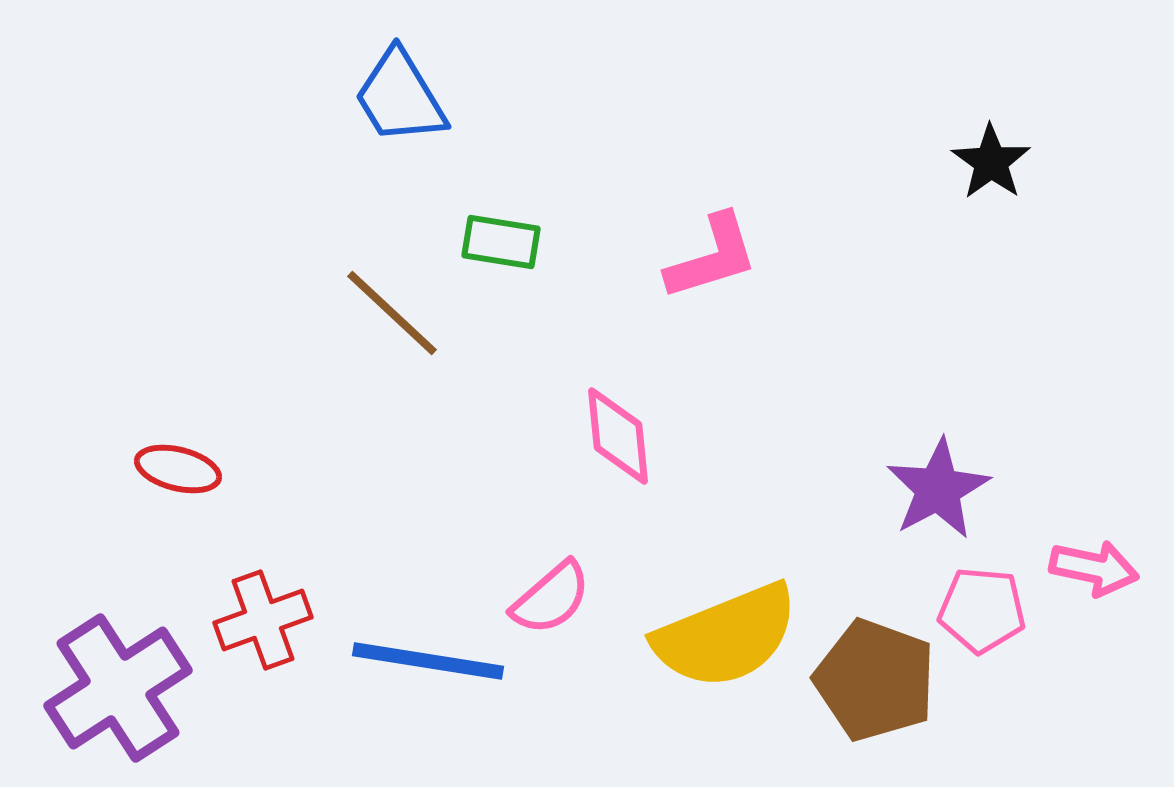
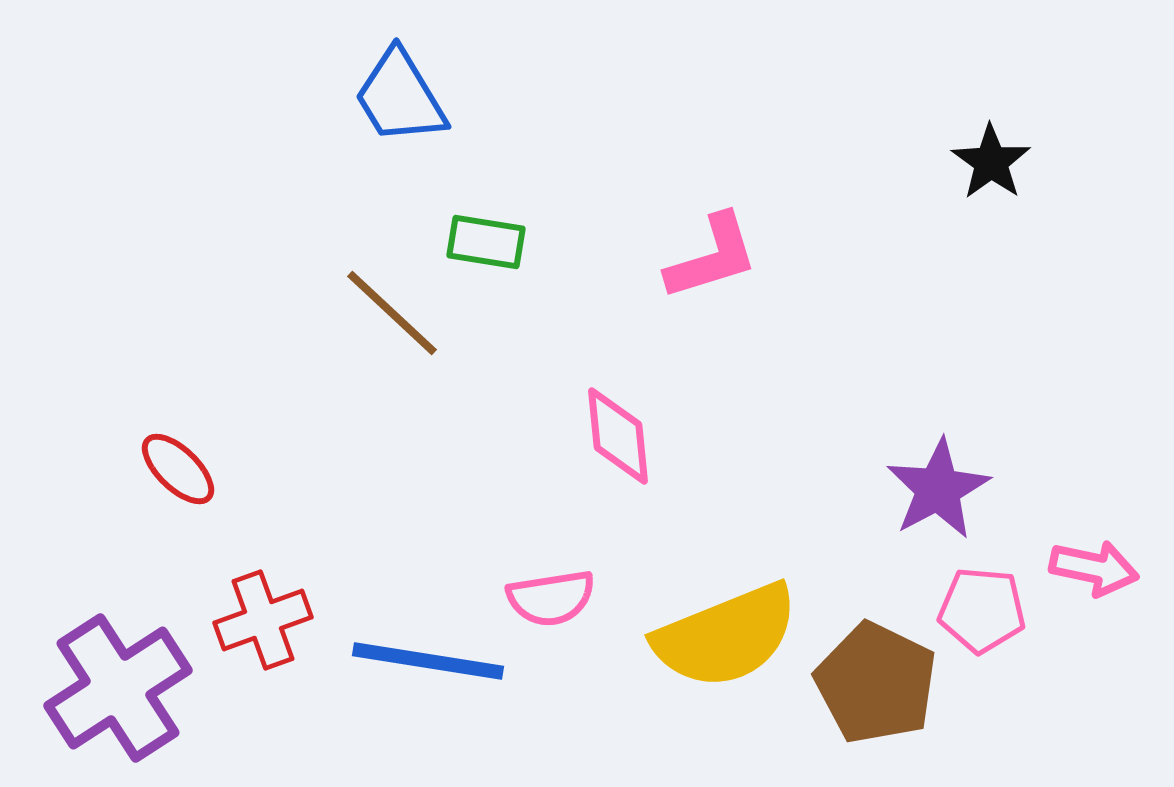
green rectangle: moved 15 px left
red ellipse: rotated 30 degrees clockwise
pink semicircle: rotated 32 degrees clockwise
brown pentagon: moved 1 px right, 3 px down; rotated 6 degrees clockwise
